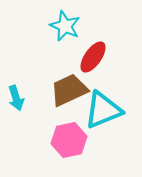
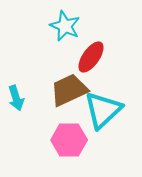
red ellipse: moved 2 px left
cyan triangle: rotated 21 degrees counterclockwise
pink hexagon: rotated 12 degrees clockwise
